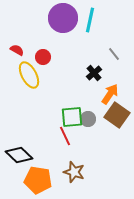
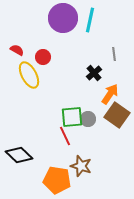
gray line: rotated 32 degrees clockwise
brown star: moved 7 px right, 6 px up
orange pentagon: moved 19 px right
